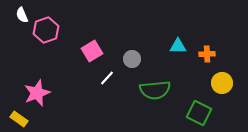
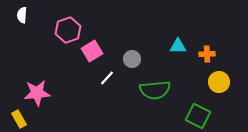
white semicircle: rotated 28 degrees clockwise
pink hexagon: moved 22 px right
yellow circle: moved 3 px left, 1 px up
pink star: rotated 16 degrees clockwise
green square: moved 1 px left, 3 px down
yellow rectangle: rotated 24 degrees clockwise
